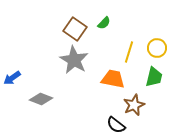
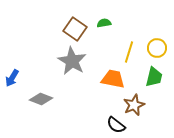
green semicircle: rotated 144 degrees counterclockwise
gray star: moved 2 px left, 1 px down
blue arrow: rotated 24 degrees counterclockwise
